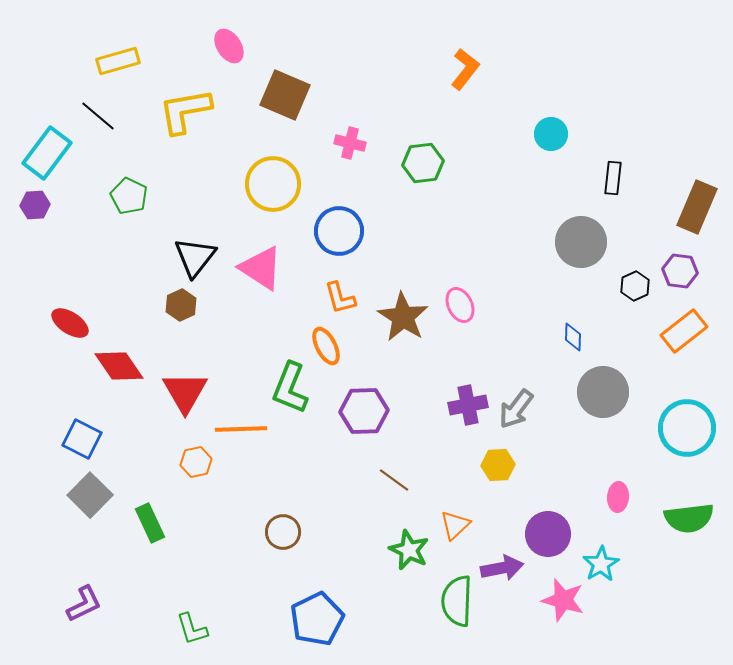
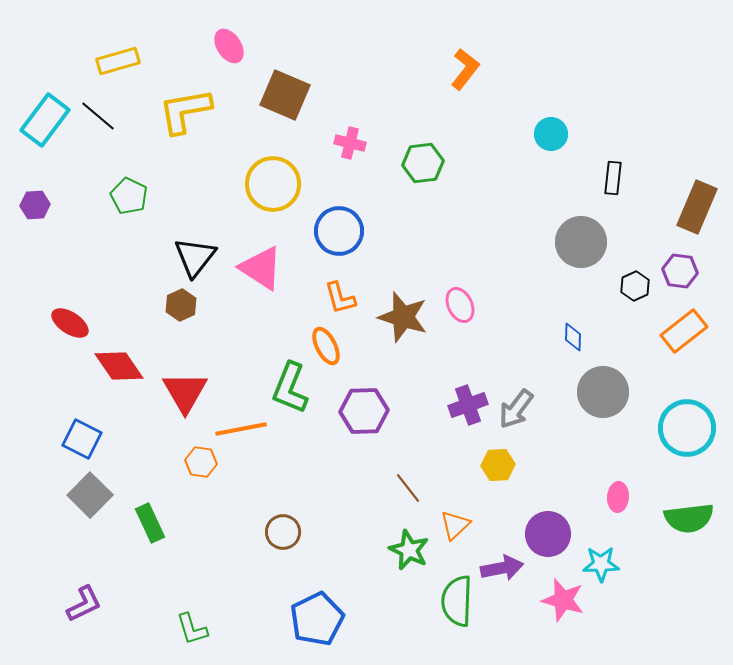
cyan rectangle at (47, 153): moved 2 px left, 33 px up
brown star at (403, 317): rotated 15 degrees counterclockwise
purple cross at (468, 405): rotated 9 degrees counterclockwise
orange line at (241, 429): rotated 9 degrees counterclockwise
orange hexagon at (196, 462): moved 5 px right; rotated 20 degrees clockwise
brown line at (394, 480): moved 14 px right, 8 px down; rotated 16 degrees clockwise
cyan star at (601, 564): rotated 30 degrees clockwise
